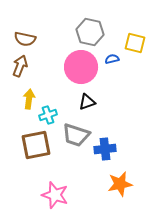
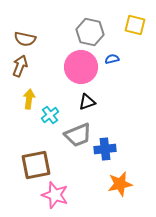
yellow square: moved 18 px up
cyan cross: moved 2 px right; rotated 18 degrees counterclockwise
gray trapezoid: moved 2 px right; rotated 40 degrees counterclockwise
brown square: moved 20 px down
